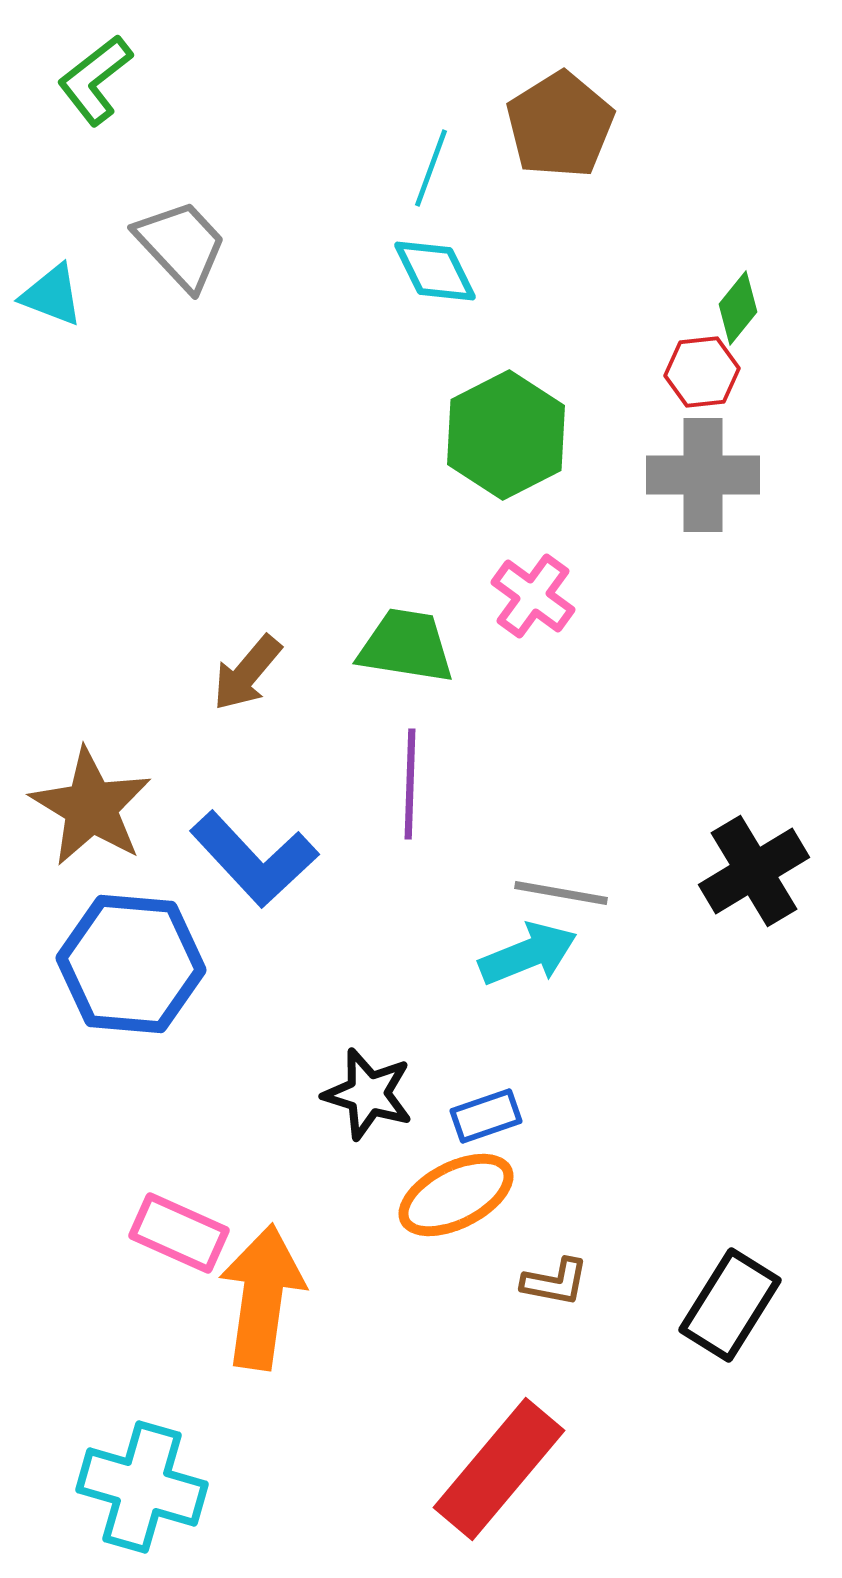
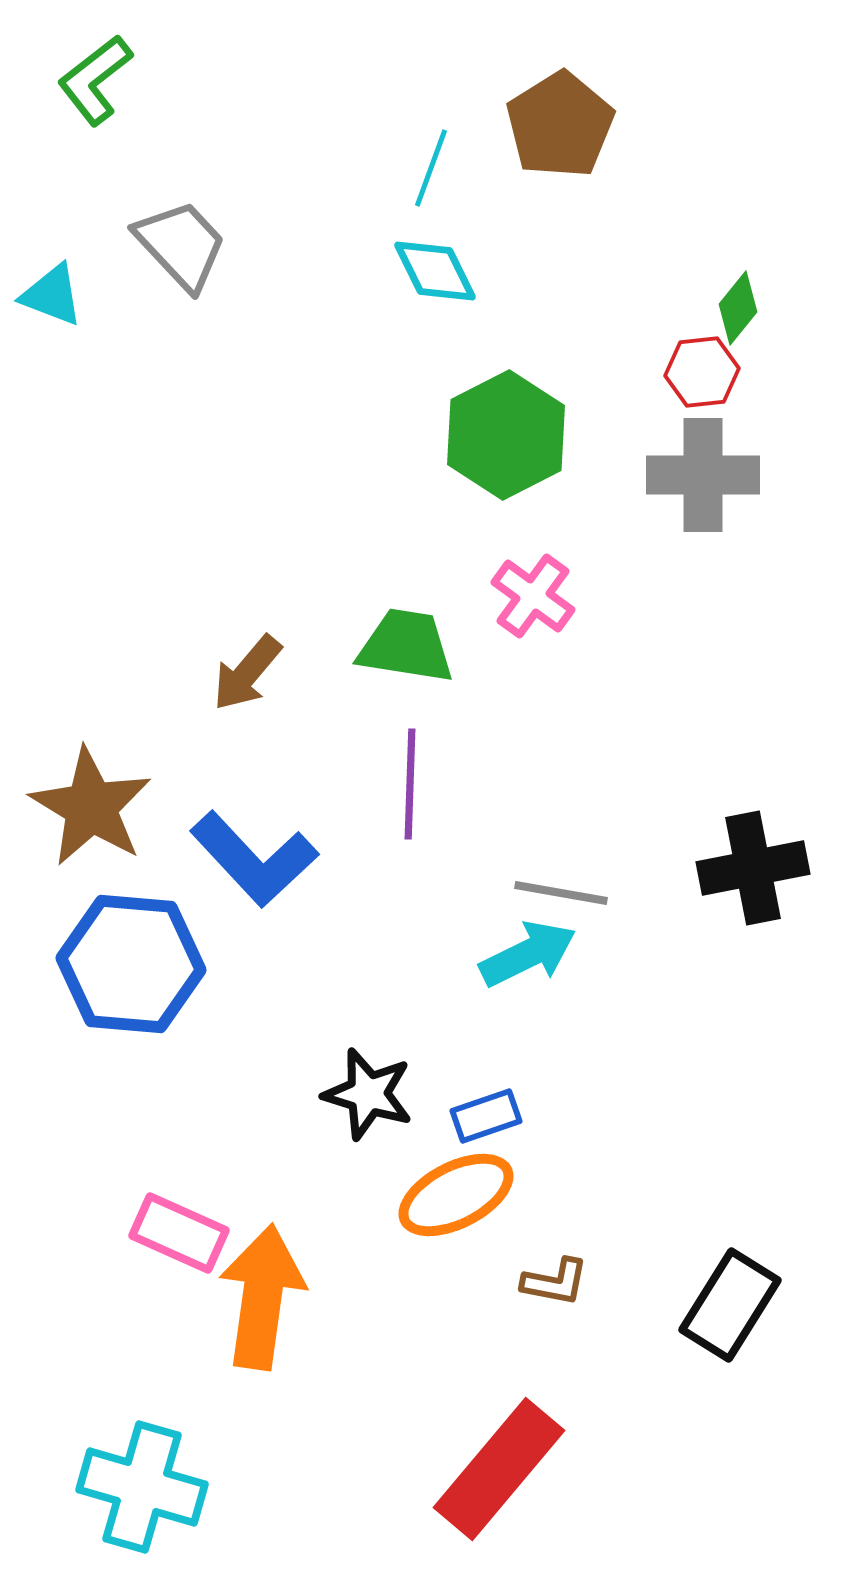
black cross: moved 1 px left, 3 px up; rotated 20 degrees clockwise
cyan arrow: rotated 4 degrees counterclockwise
